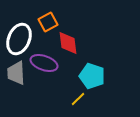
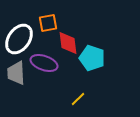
orange square: moved 1 px down; rotated 18 degrees clockwise
white ellipse: rotated 12 degrees clockwise
cyan pentagon: moved 18 px up
